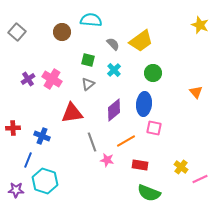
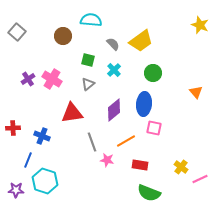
brown circle: moved 1 px right, 4 px down
